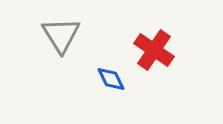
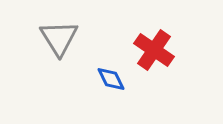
gray triangle: moved 2 px left, 3 px down
